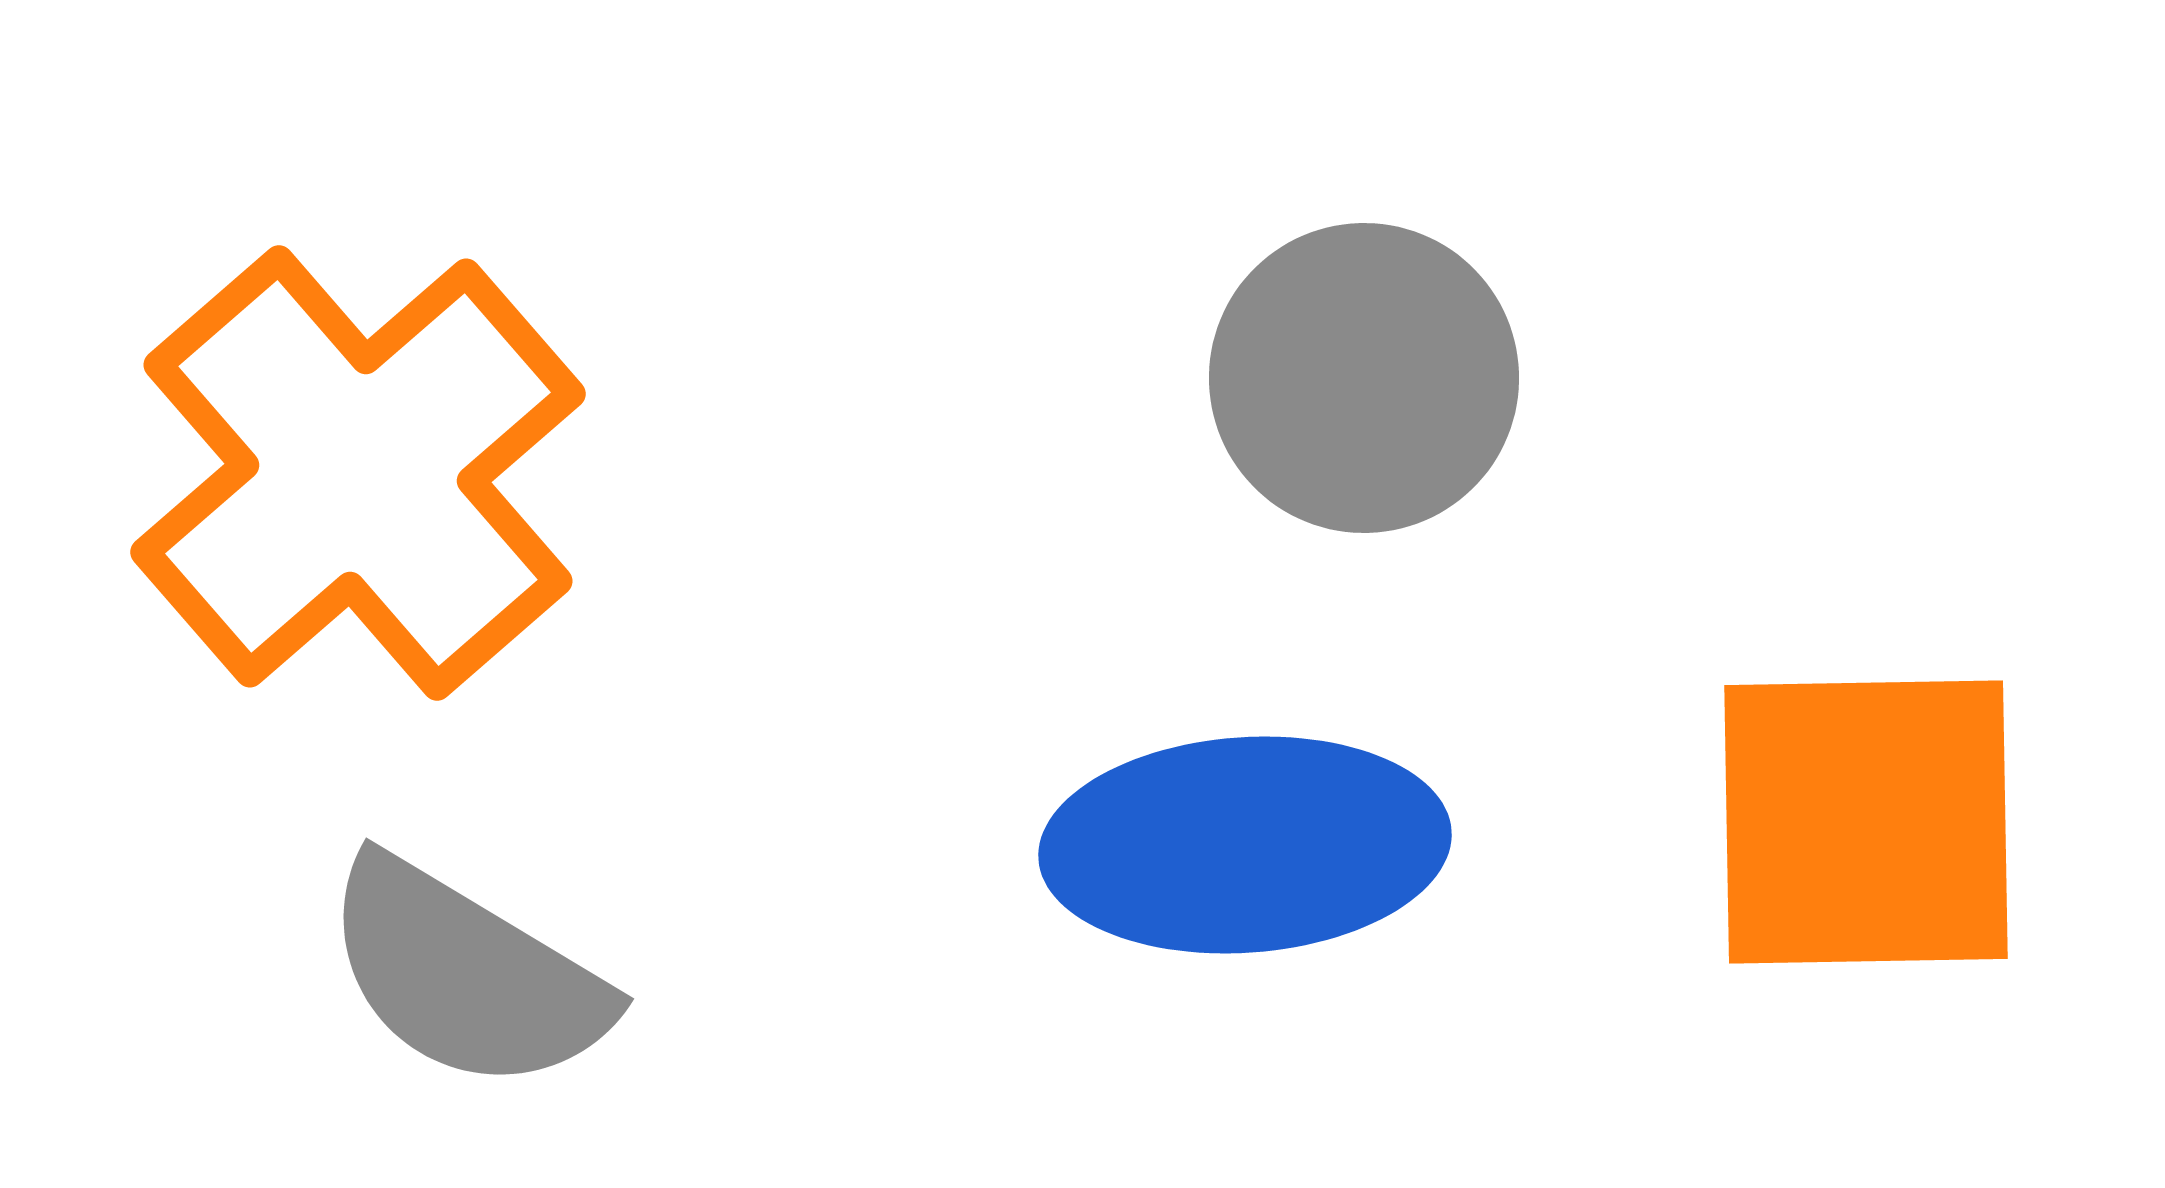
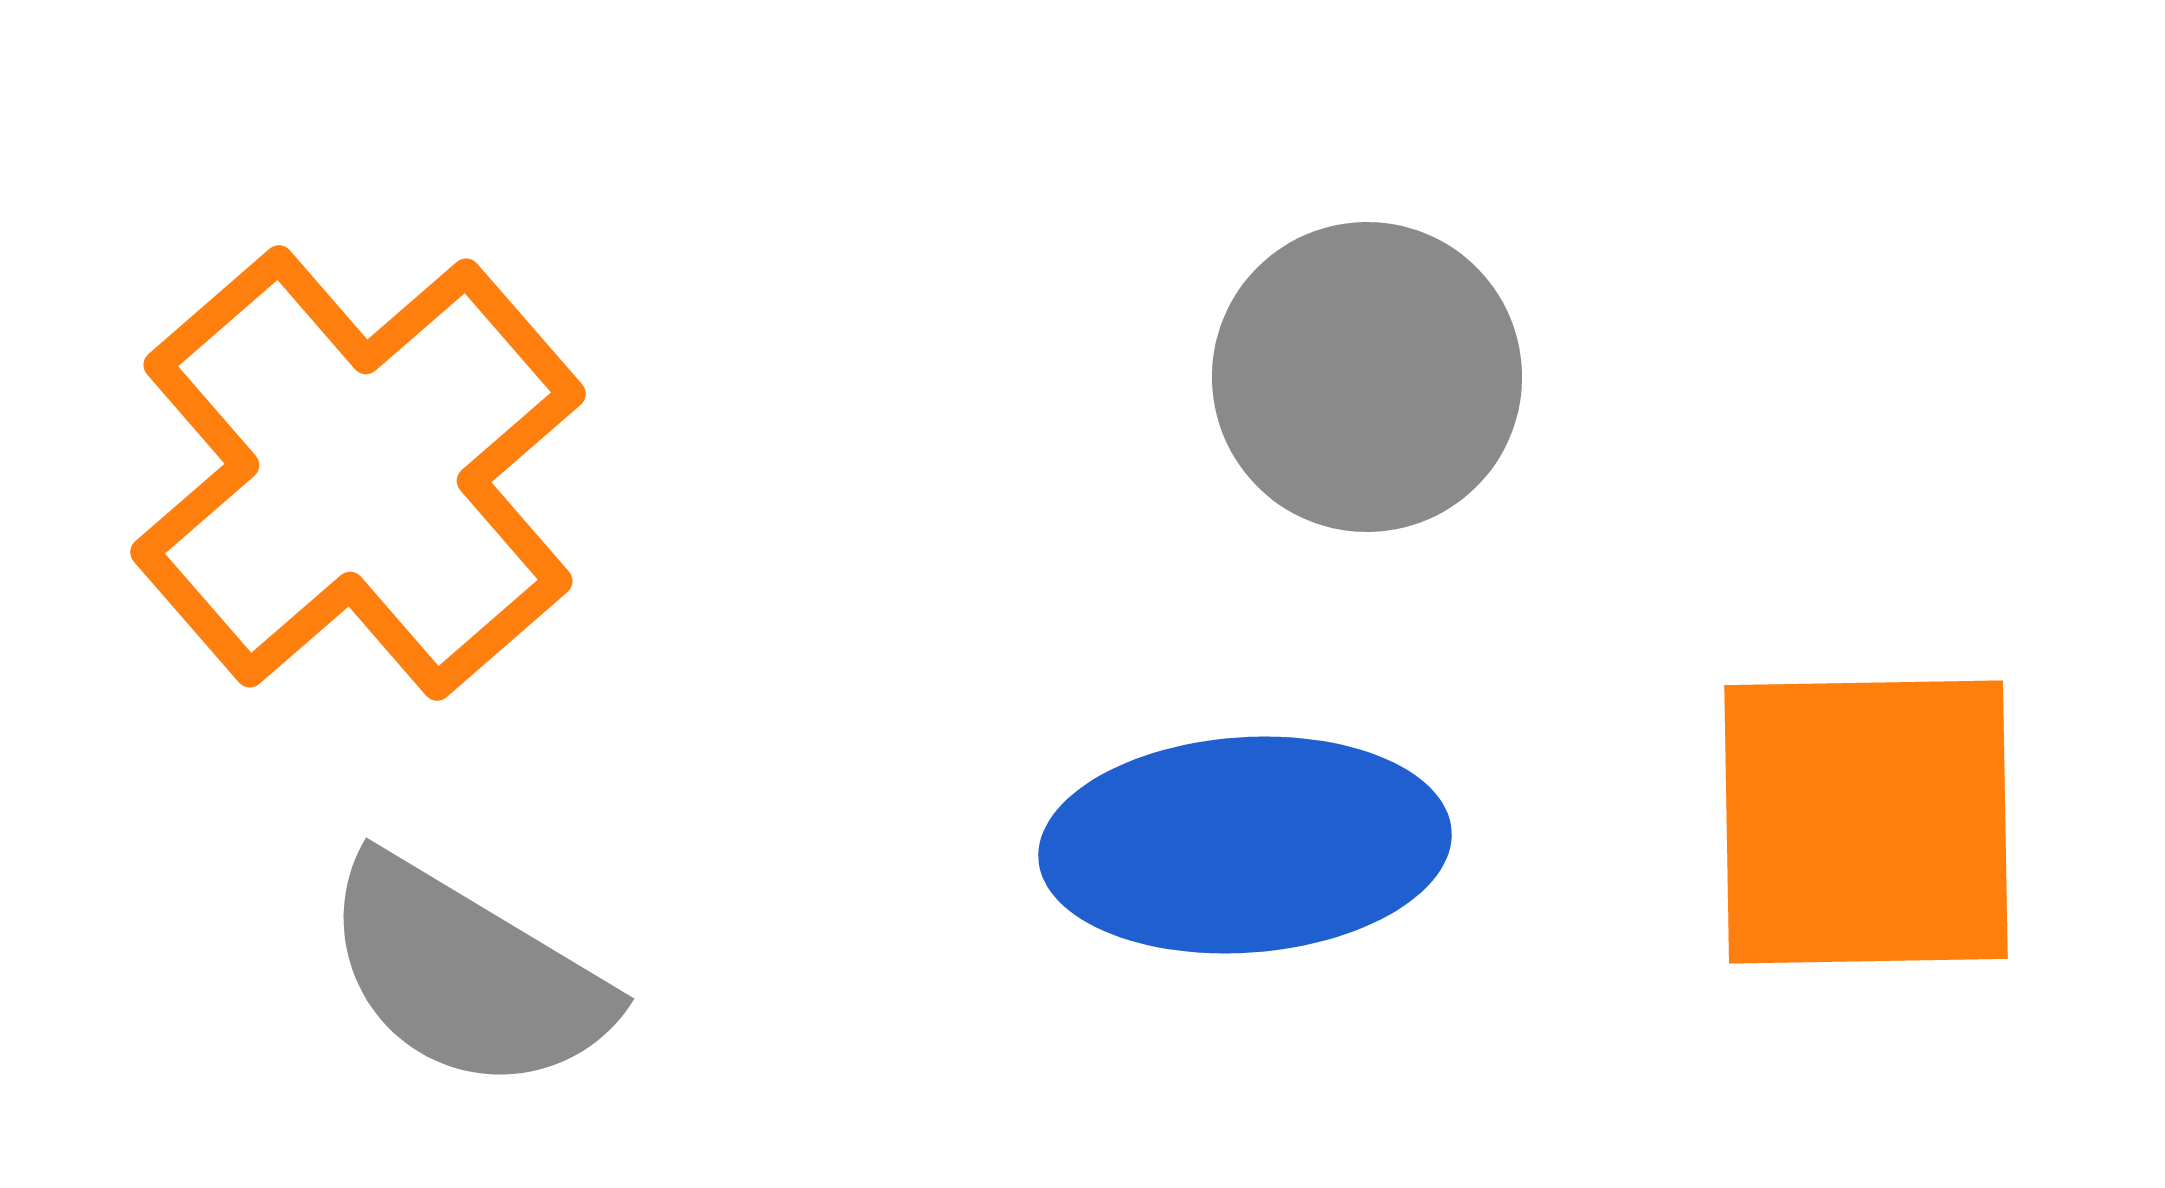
gray circle: moved 3 px right, 1 px up
